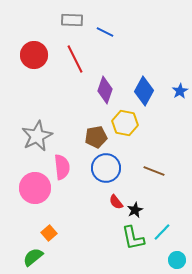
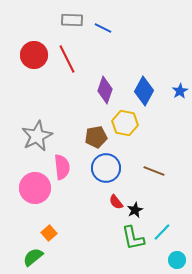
blue line: moved 2 px left, 4 px up
red line: moved 8 px left
